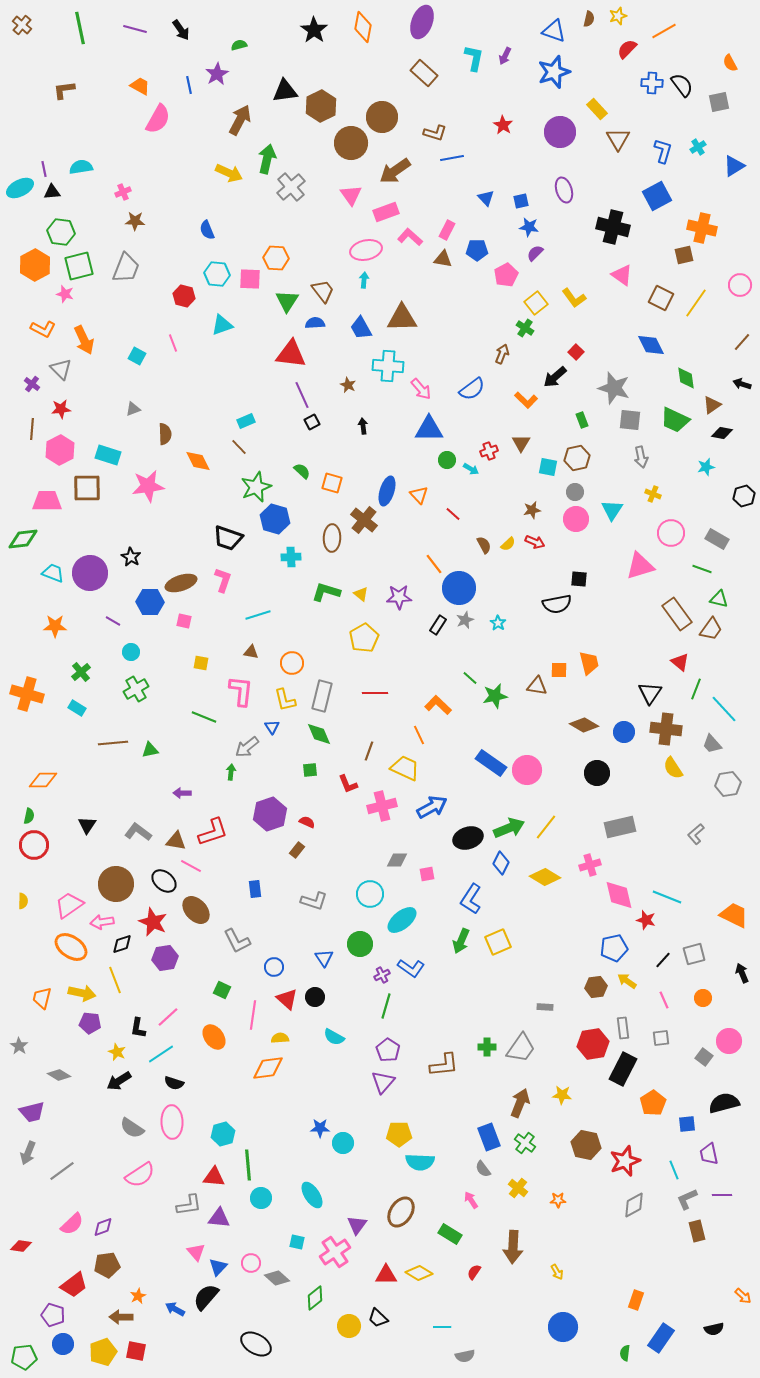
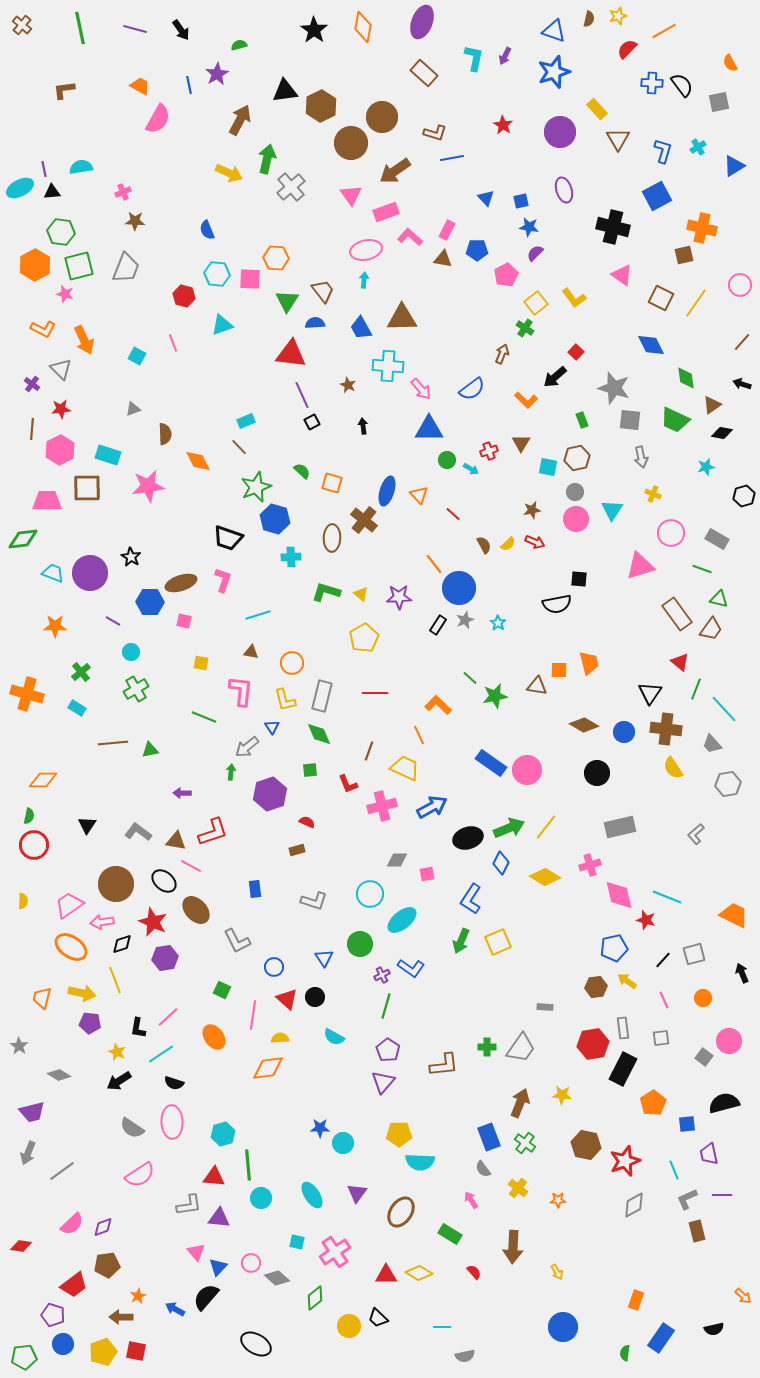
purple hexagon at (270, 814): moved 20 px up
brown rectangle at (297, 850): rotated 35 degrees clockwise
purple triangle at (357, 1225): moved 32 px up
red semicircle at (474, 1272): rotated 105 degrees clockwise
